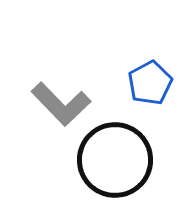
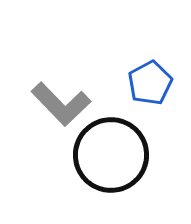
black circle: moved 4 px left, 5 px up
